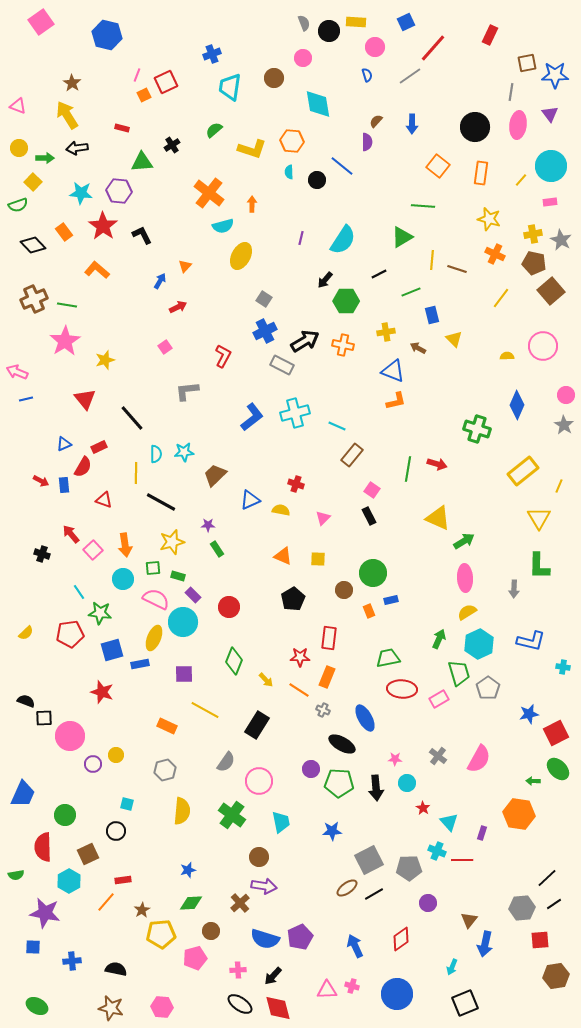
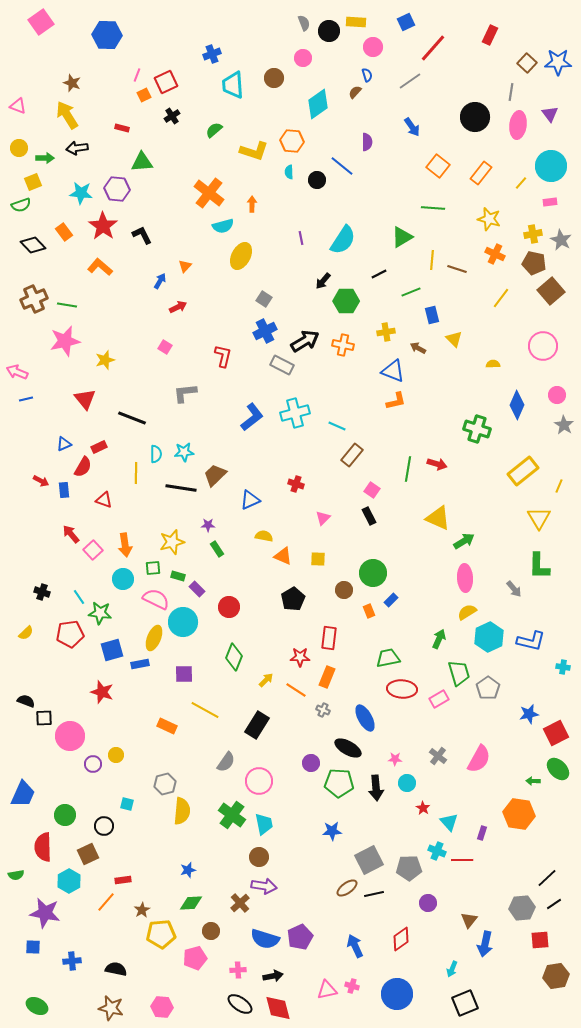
blue hexagon at (107, 35): rotated 12 degrees counterclockwise
pink circle at (375, 47): moved 2 px left
brown square at (527, 63): rotated 36 degrees counterclockwise
blue star at (555, 75): moved 3 px right, 13 px up
gray line at (410, 76): moved 5 px down
brown star at (72, 83): rotated 12 degrees counterclockwise
cyan trapezoid at (230, 87): moved 3 px right, 2 px up; rotated 12 degrees counterclockwise
cyan diamond at (318, 104): rotated 64 degrees clockwise
brown semicircle at (376, 121): moved 21 px left, 29 px up
blue arrow at (412, 124): moved 3 px down; rotated 36 degrees counterclockwise
black circle at (475, 127): moved 10 px up
black cross at (172, 145): moved 29 px up
yellow L-shape at (252, 149): moved 2 px right, 2 px down
orange rectangle at (481, 173): rotated 30 degrees clockwise
yellow line at (521, 180): moved 3 px down
yellow square at (33, 182): rotated 24 degrees clockwise
purple hexagon at (119, 191): moved 2 px left, 2 px up
green semicircle at (18, 205): moved 3 px right
green line at (423, 206): moved 10 px right, 2 px down
purple line at (301, 238): rotated 24 degrees counterclockwise
orange L-shape at (97, 270): moved 3 px right, 3 px up
black arrow at (325, 280): moved 2 px left, 1 px down
pink star at (65, 341): rotated 20 degrees clockwise
pink square at (165, 347): rotated 24 degrees counterclockwise
red L-shape at (223, 356): rotated 15 degrees counterclockwise
yellow semicircle at (507, 356): moved 14 px left, 8 px down
gray L-shape at (187, 391): moved 2 px left, 2 px down
pink circle at (566, 395): moved 9 px left
black line at (132, 418): rotated 28 degrees counterclockwise
blue rectangle at (64, 485): moved 5 px down
black line at (161, 502): moved 20 px right, 14 px up; rotated 20 degrees counterclockwise
yellow semicircle at (281, 510): moved 17 px left, 26 px down
black cross at (42, 554): moved 38 px down
gray arrow at (514, 589): rotated 42 degrees counterclockwise
cyan line at (79, 592): moved 5 px down
purple rectangle at (193, 595): moved 4 px right, 6 px up
blue rectangle at (391, 600): rotated 32 degrees counterclockwise
cyan hexagon at (479, 644): moved 10 px right, 7 px up
green diamond at (234, 661): moved 4 px up
yellow arrow at (266, 680): rotated 91 degrees counterclockwise
orange line at (299, 690): moved 3 px left
black ellipse at (342, 744): moved 6 px right, 4 px down
purple circle at (311, 769): moved 6 px up
gray hexagon at (165, 770): moved 14 px down
cyan trapezoid at (281, 822): moved 17 px left, 2 px down
black circle at (116, 831): moved 12 px left, 5 px up
black line at (374, 894): rotated 18 degrees clockwise
cyan arrow at (452, 967): moved 2 px down
black arrow at (273, 976): rotated 144 degrees counterclockwise
pink triangle at (327, 990): rotated 10 degrees counterclockwise
